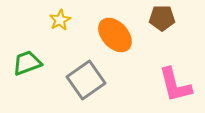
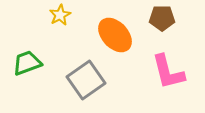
yellow star: moved 5 px up
pink L-shape: moved 7 px left, 13 px up
